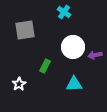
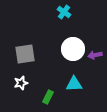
gray square: moved 24 px down
white circle: moved 2 px down
green rectangle: moved 3 px right, 31 px down
white star: moved 2 px right, 1 px up; rotated 16 degrees clockwise
